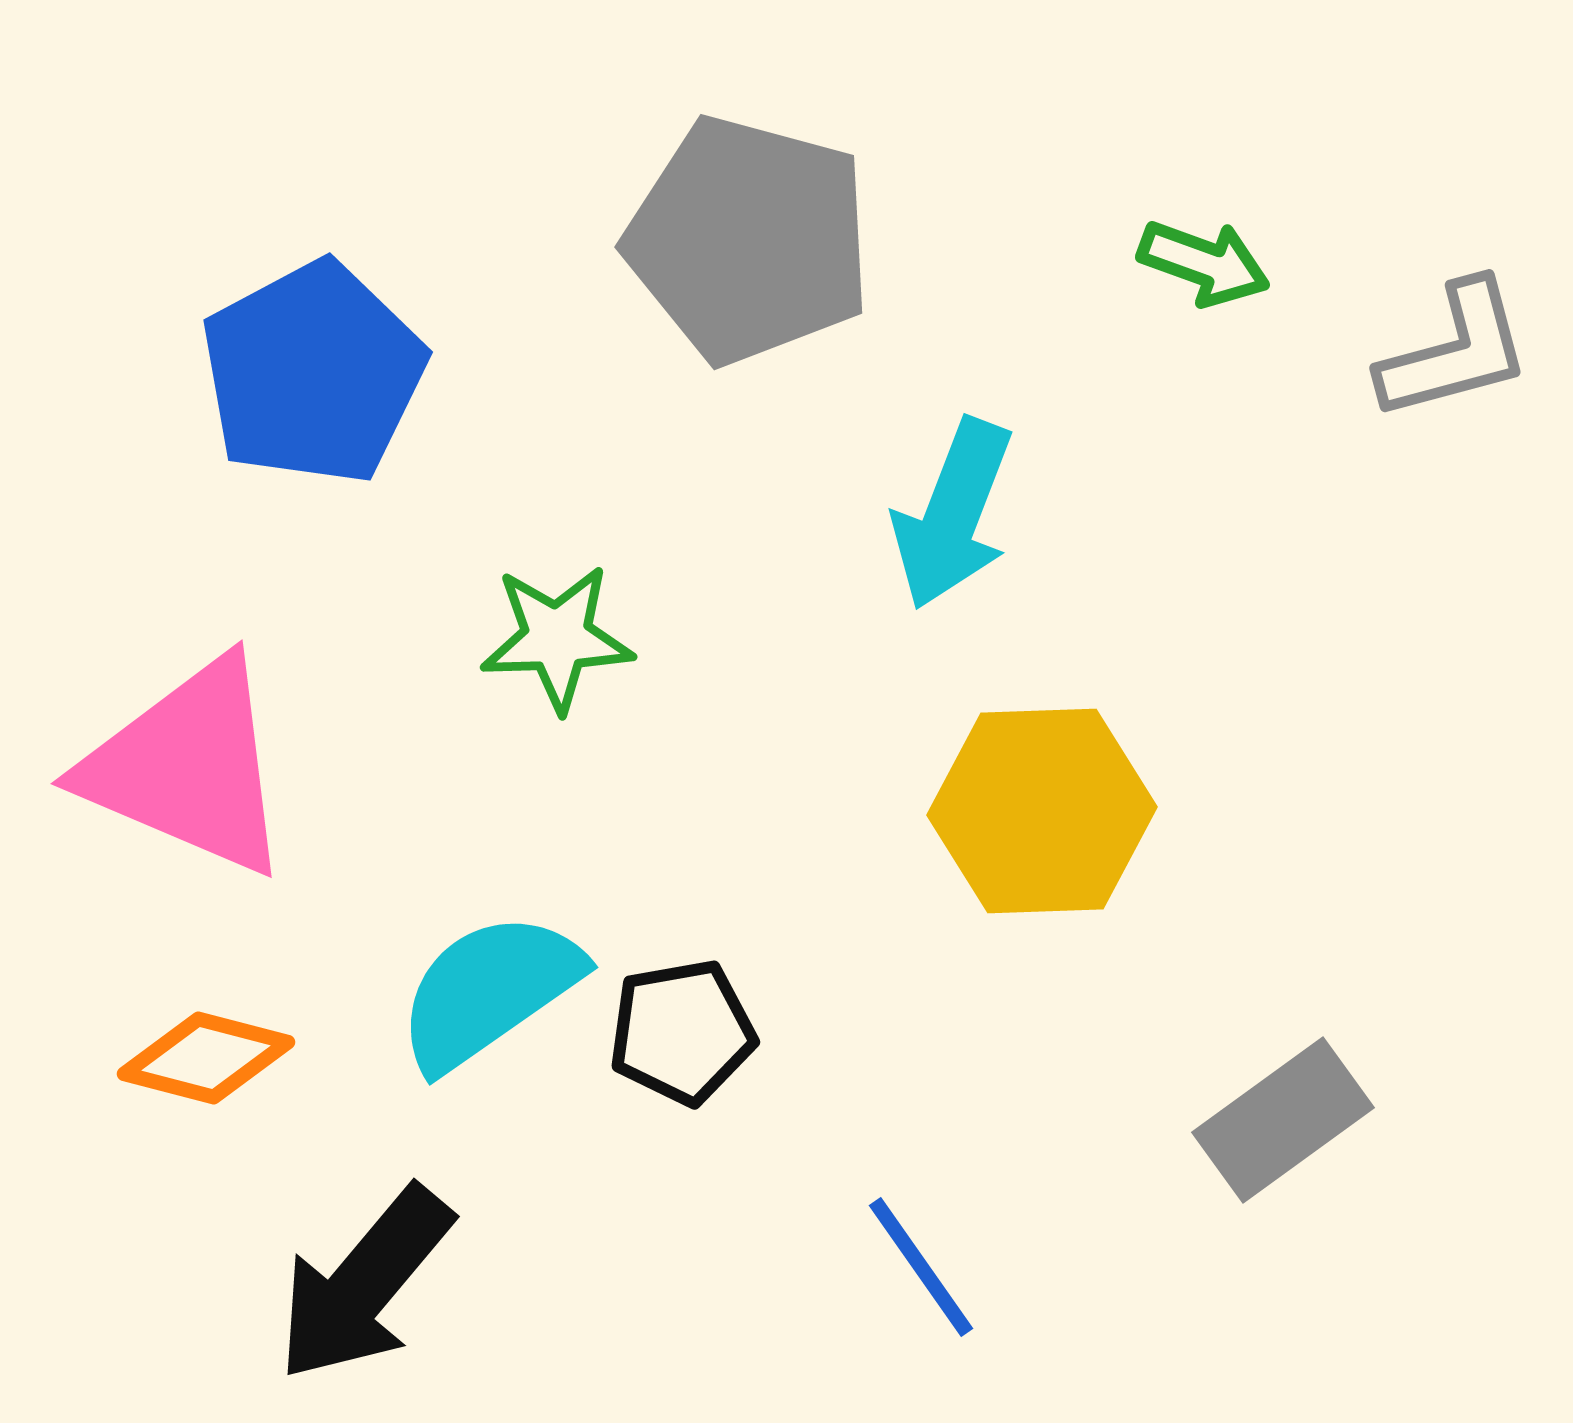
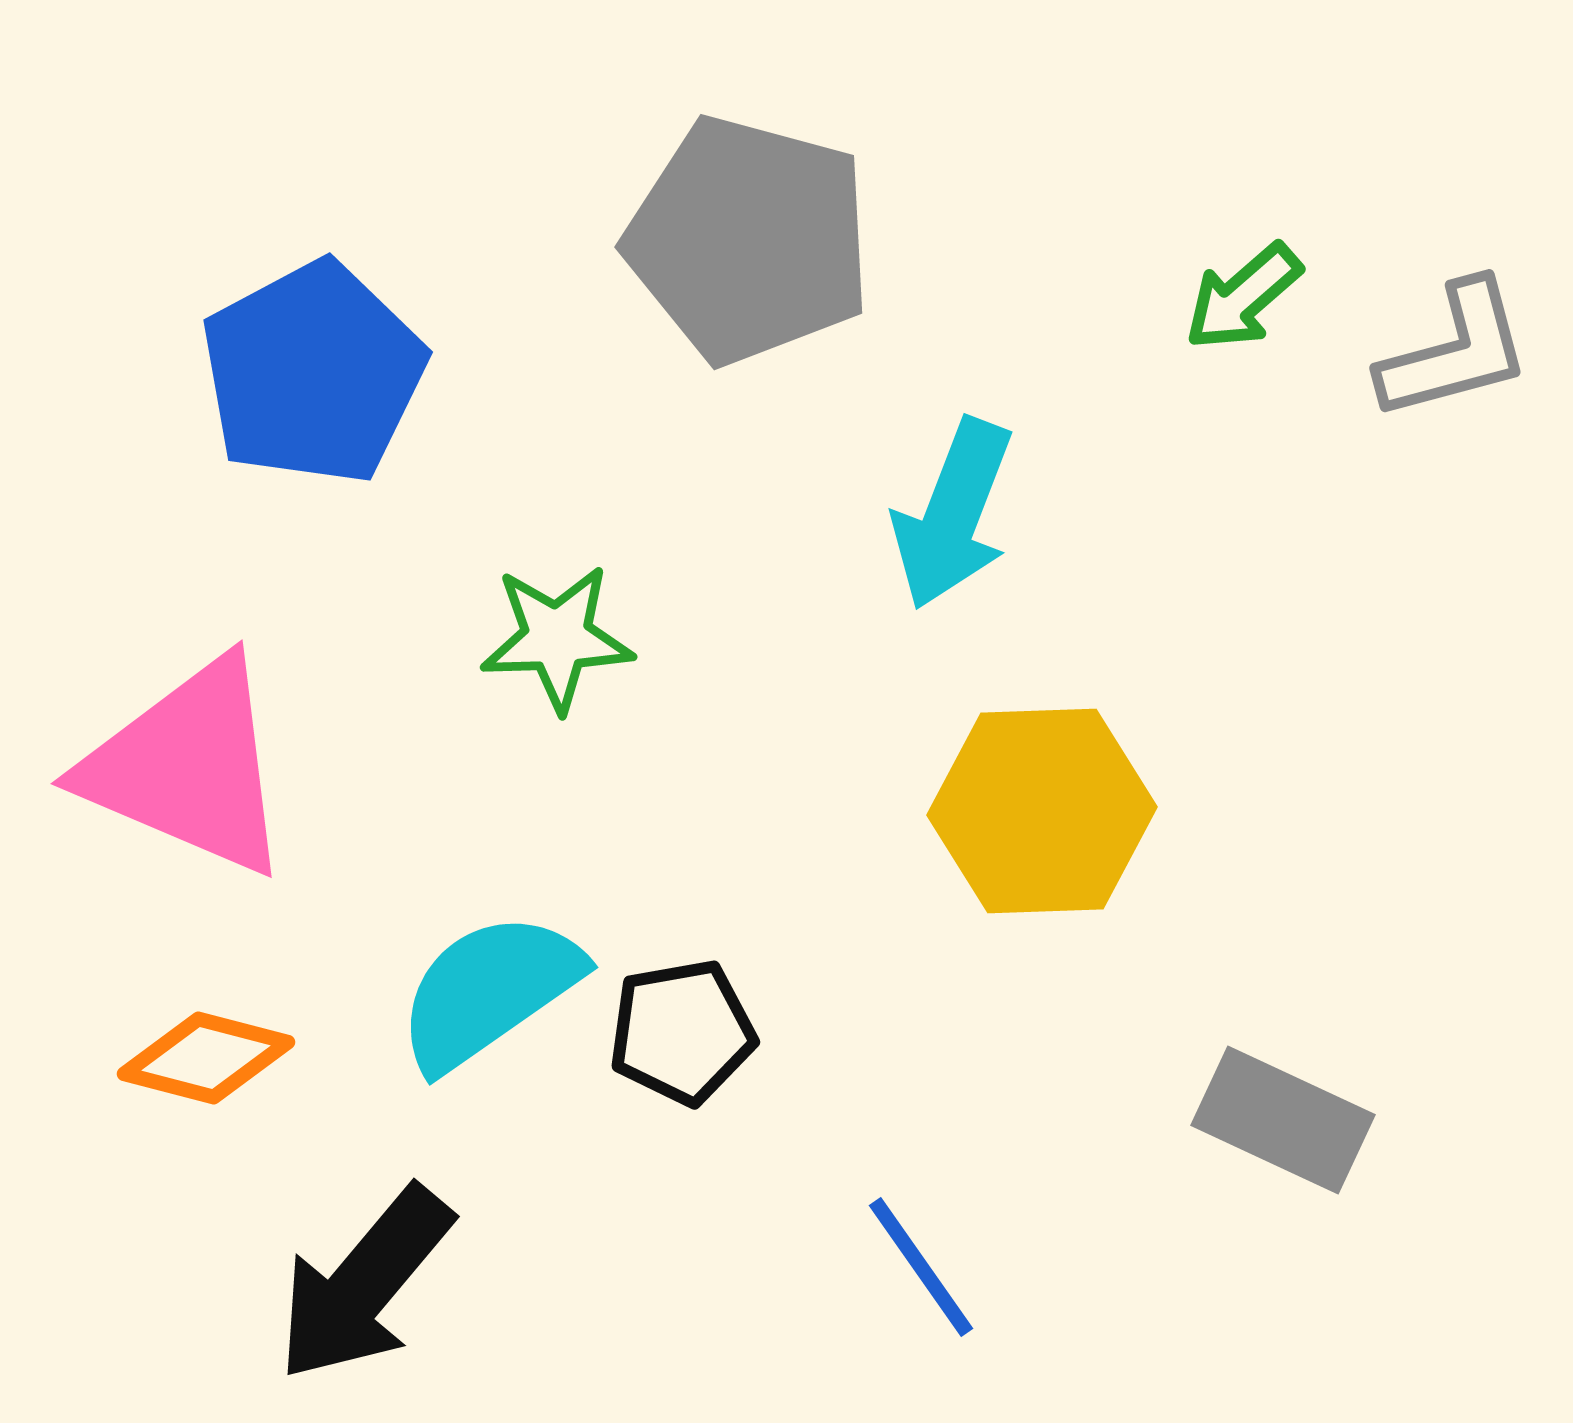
green arrow: moved 39 px right, 34 px down; rotated 119 degrees clockwise
gray rectangle: rotated 61 degrees clockwise
